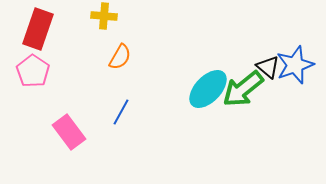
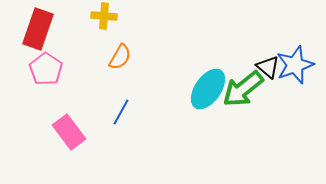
pink pentagon: moved 13 px right, 2 px up
cyan ellipse: rotated 9 degrees counterclockwise
